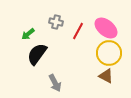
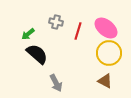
red line: rotated 12 degrees counterclockwise
black semicircle: rotated 95 degrees clockwise
brown triangle: moved 1 px left, 5 px down
gray arrow: moved 1 px right
